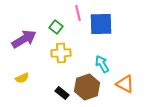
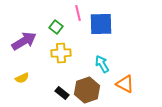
purple arrow: moved 2 px down
brown hexagon: moved 3 px down
